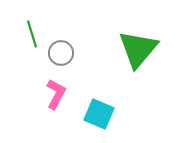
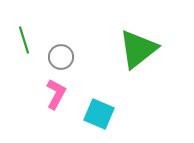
green line: moved 8 px left, 6 px down
green triangle: rotated 12 degrees clockwise
gray circle: moved 4 px down
